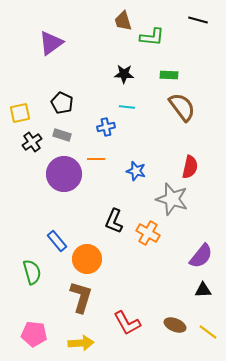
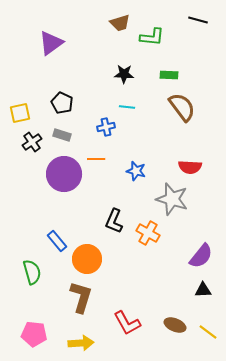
brown trapezoid: moved 3 px left, 2 px down; rotated 90 degrees counterclockwise
red semicircle: rotated 80 degrees clockwise
